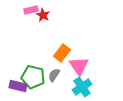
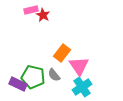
gray semicircle: rotated 72 degrees counterclockwise
purple rectangle: moved 2 px up; rotated 12 degrees clockwise
